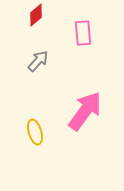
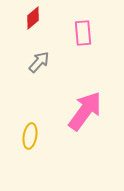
red diamond: moved 3 px left, 3 px down
gray arrow: moved 1 px right, 1 px down
yellow ellipse: moved 5 px left, 4 px down; rotated 25 degrees clockwise
